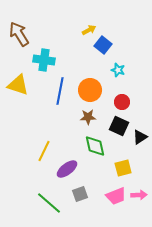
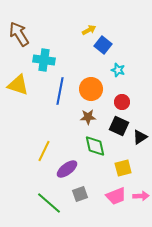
orange circle: moved 1 px right, 1 px up
pink arrow: moved 2 px right, 1 px down
